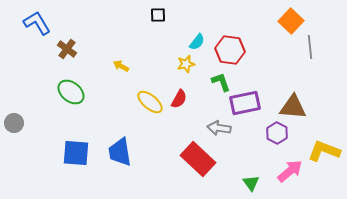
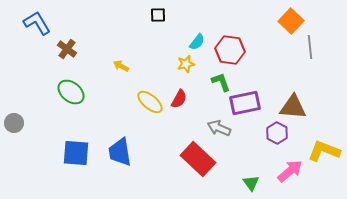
gray arrow: rotated 15 degrees clockwise
